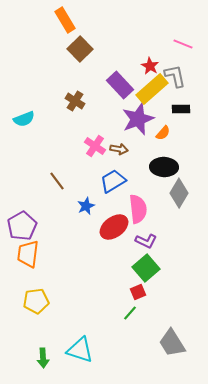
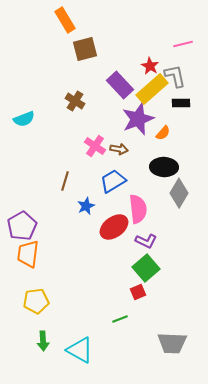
pink line: rotated 36 degrees counterclockwise
brown square: moved 5 px right; rotated 30 degrees clockwise
black rectangle: moved 6 px up
brown line: moved 8 px right; rotated 54 degrees clockwise
green line: moved 10 px left, 6 px down; rotated 28 degrees clockwise
gray trapezoid: rotated 56 degrees counterclockwise
cyan triangle: rotated 12 degrees clockwise
green arrow: moved 17 px up
